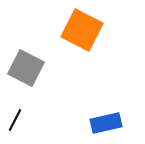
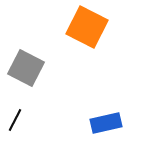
orange square: moved 5 px right, 3 px up
